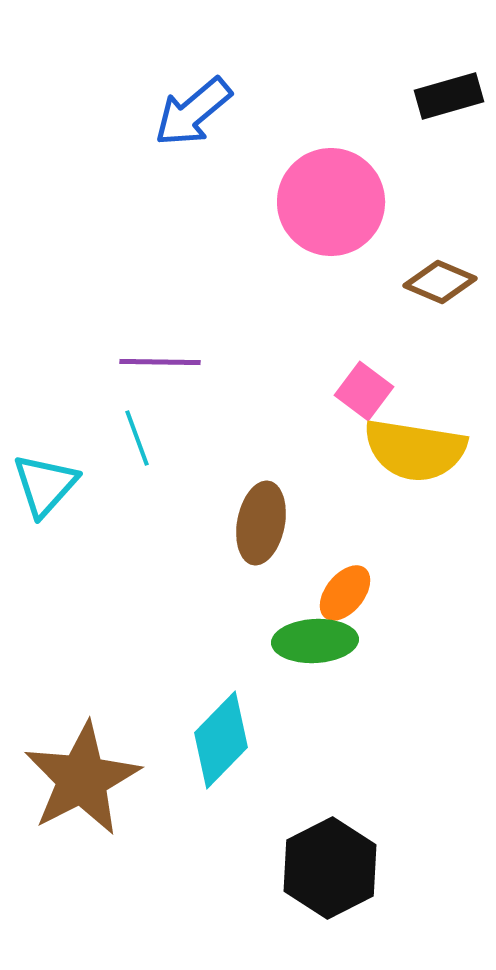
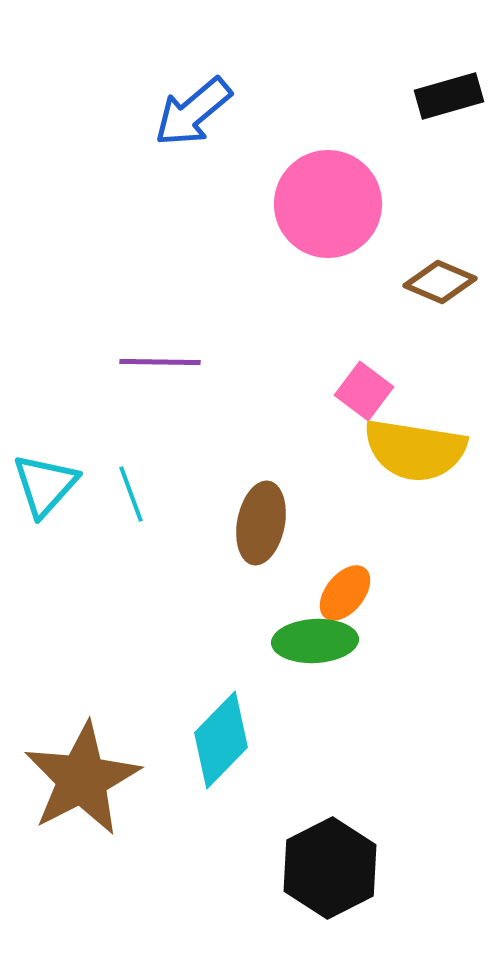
pink circle: moved 3 px left, 2 px down
cyan line: moved 6 px left, 56 px down
